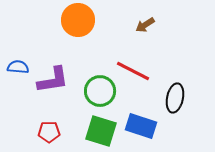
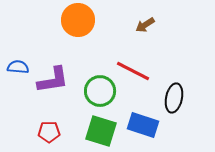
black ellipse: moved 1 px left
blue rectangle: moved 2 px right, 1 px up
